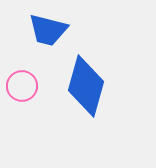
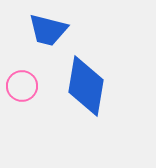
blue diamond: rotated 6 degrees counterclockwise
